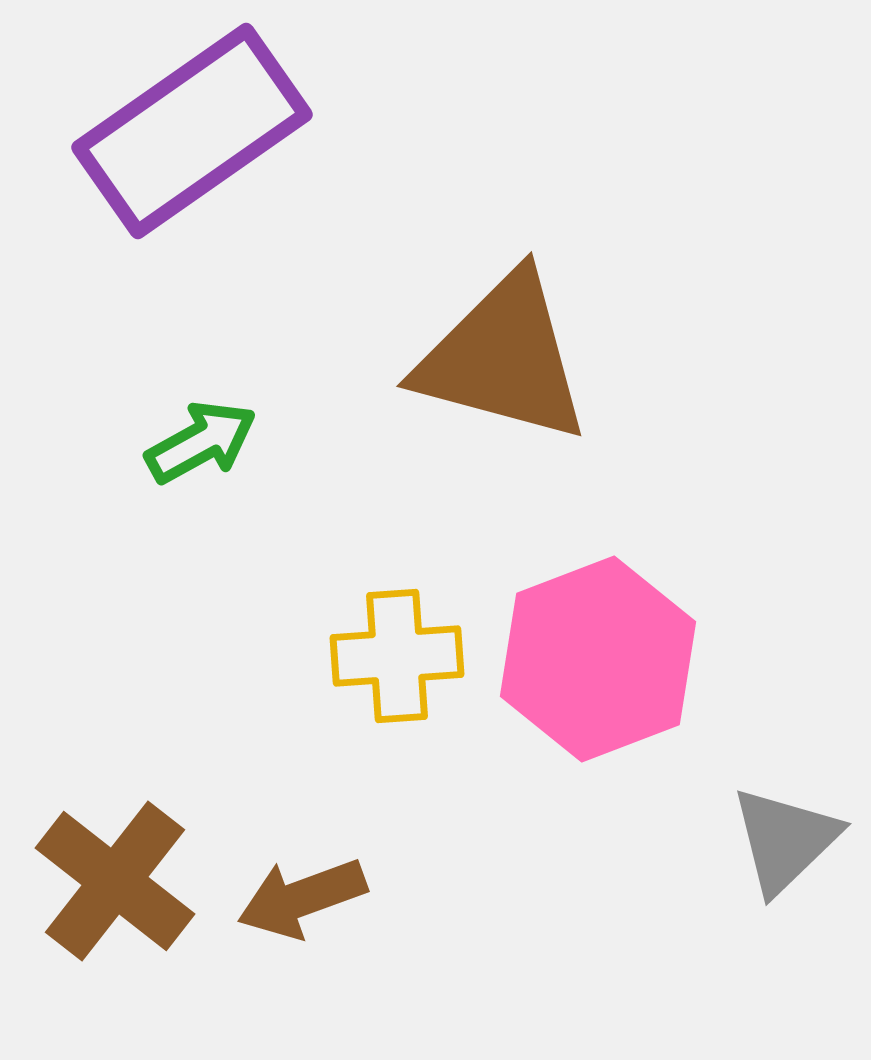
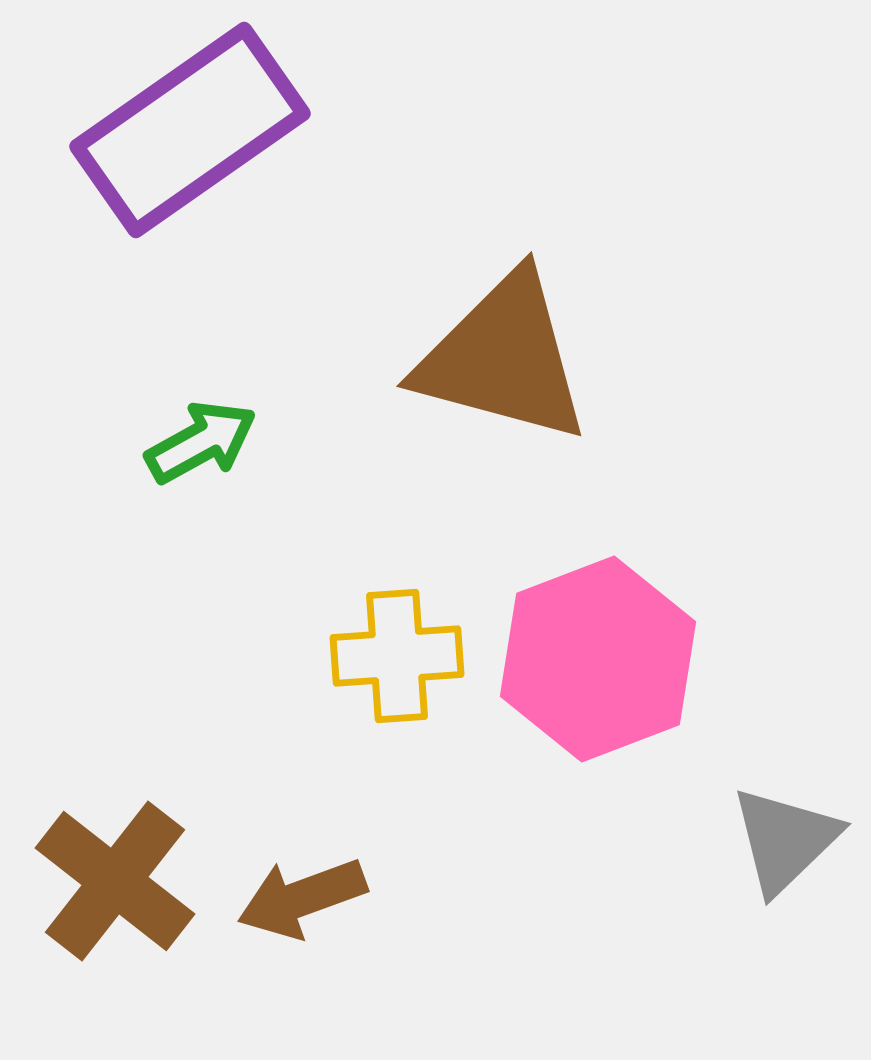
purple rectangle: moved 2 px left, 1 px up
